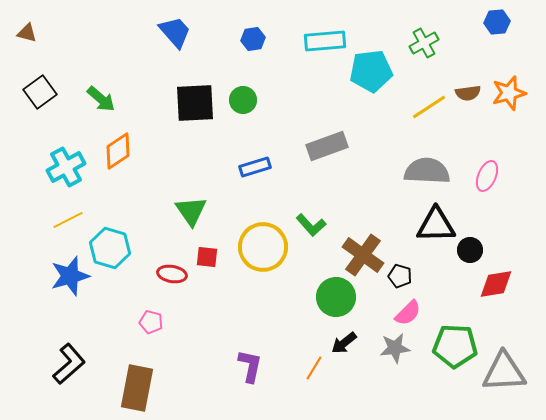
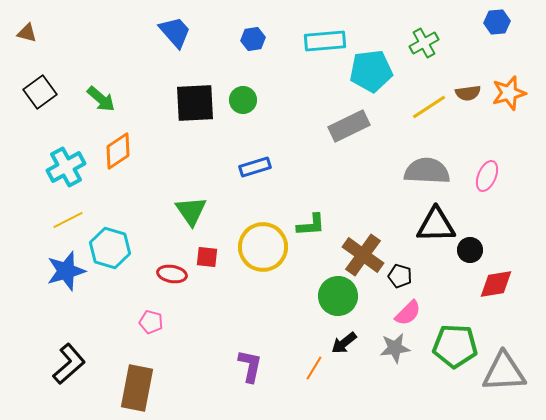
gray rectangle at (327, 146): moved 22 px right, 20 px up; rotated 6 degrees counterclockwise
green L-shape at (311, 225): rotated 52 degrees counterclockwise
blue star at (70, 276): moved 4 px left, 5 px up
green circle at (336, 297): moved 2 px right, 1 px up
